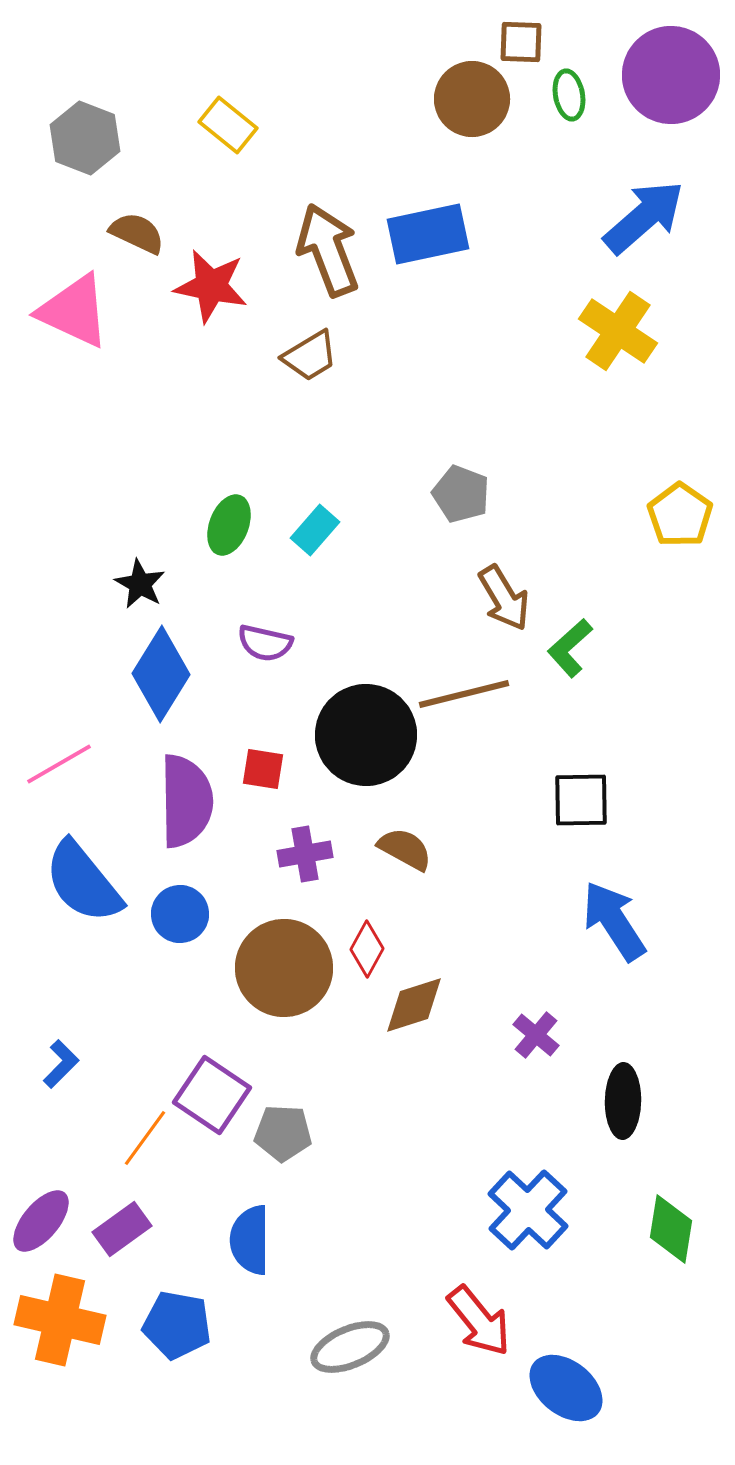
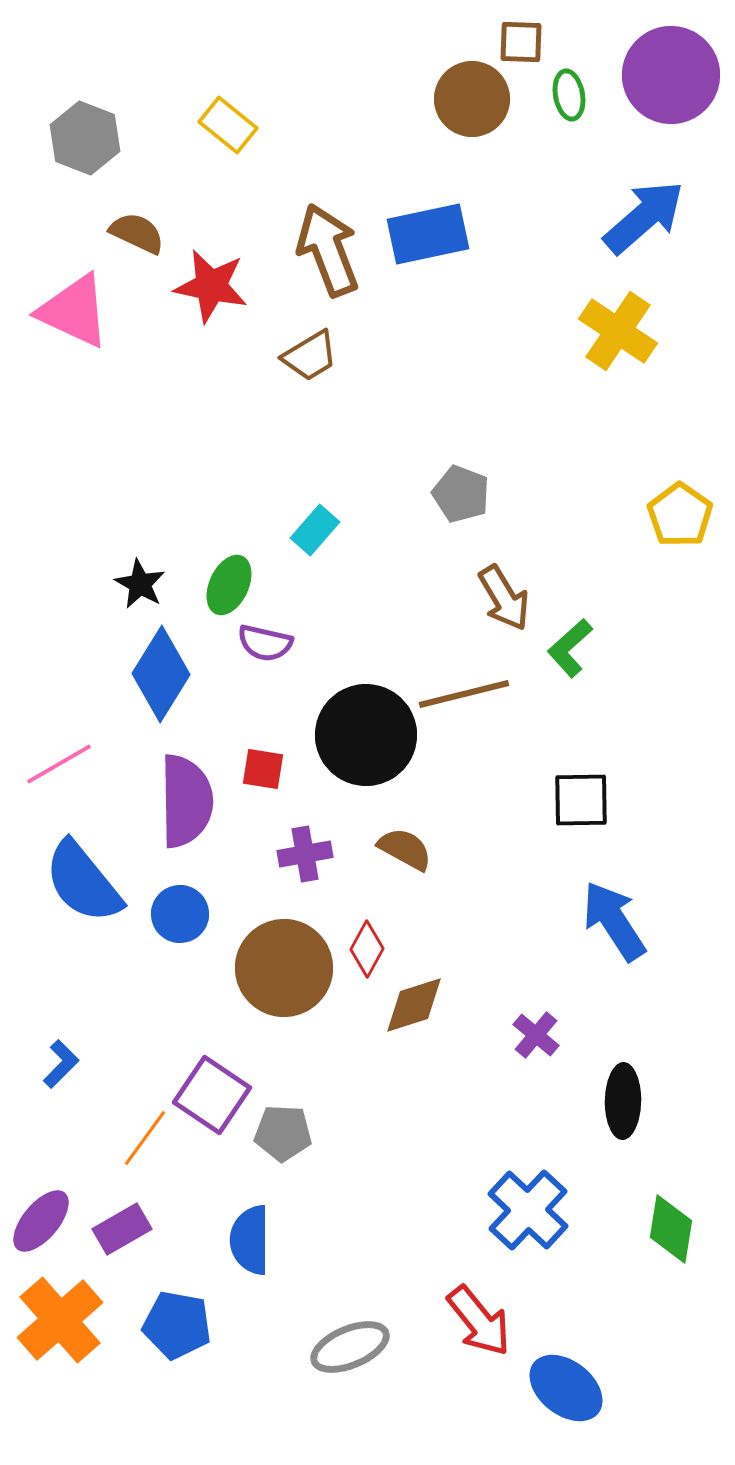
green ellipse at (229, 525): moved 60 px down; rotated 4 degrees clockwise
purple rectangle at (122, 1229): rotated 6 degrees clockwise
orange cross at (60, 1320): rotated 36 degrees clockwise
